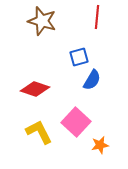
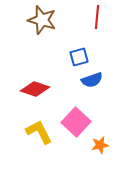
brown star: moved 1 px up
blue semicircle: rotated 40 degrees clockwise
